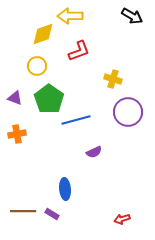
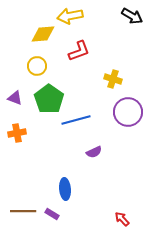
yellow arrow: rotated 10 degrees counterclockwise
yellow diamond: rotated 15 degrees clockwise
orange cross: moved 1 px up
red arrow: rotated 63 degrees clockwise
